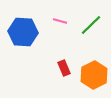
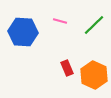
green line: moved 3 px right
red rectangle: moved 3 px right
orange hexagon: rotated 8 degrees counterclockwise
